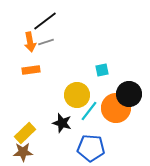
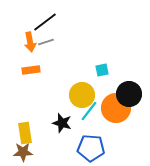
black line: moved 1 px down
yellow circle: moved 5 px right
yellow rectangle: rotated 55 degrees counterclockwise
